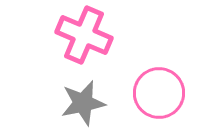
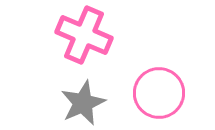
gray star: rotated 12 degrees counterclockwise
